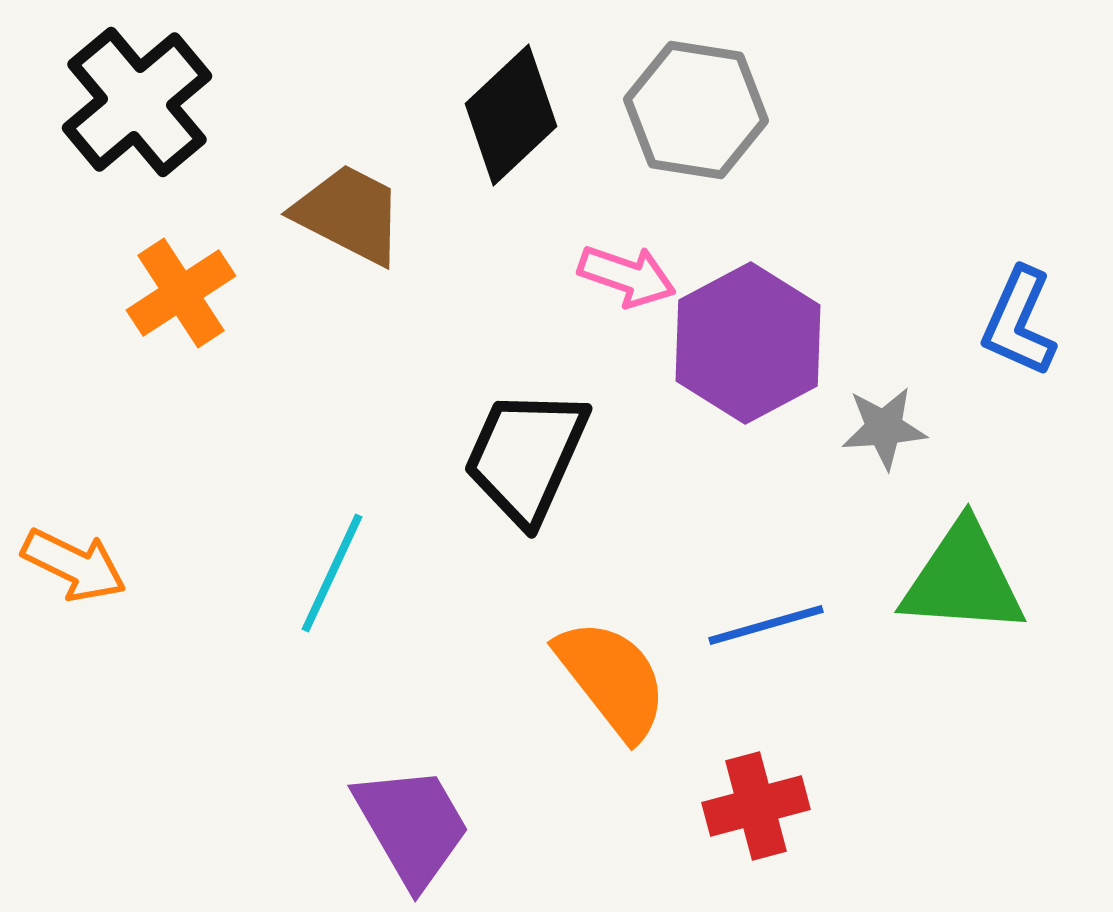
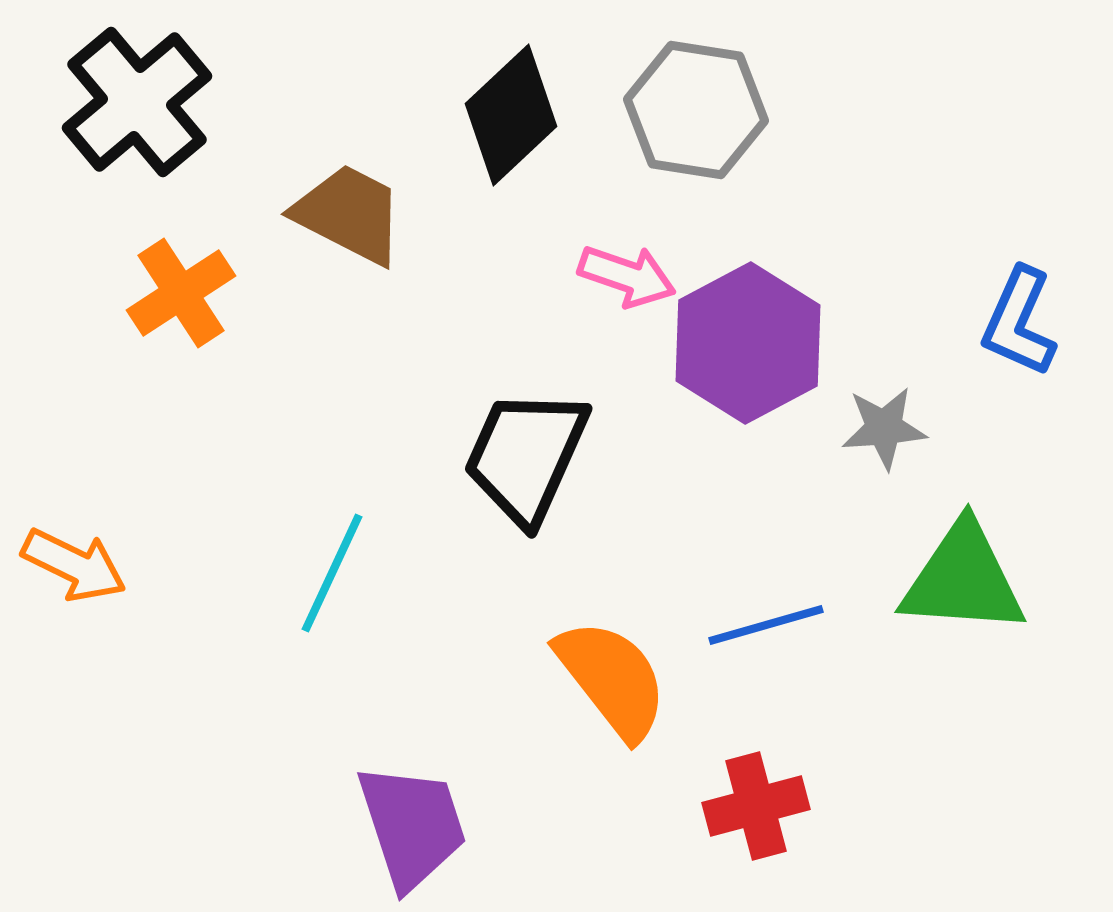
purple trapezoid: rotated 12 degrees clockwise
